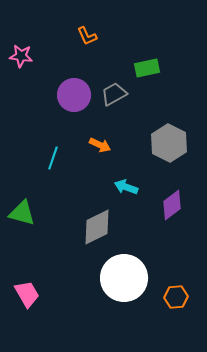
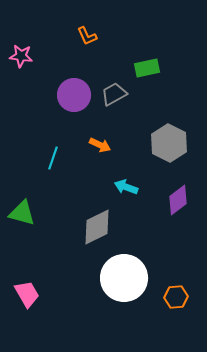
purple diamond: moved 6 px right, 5 px up
